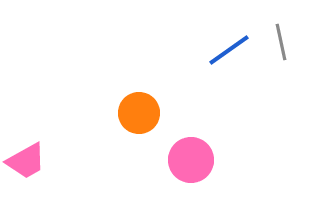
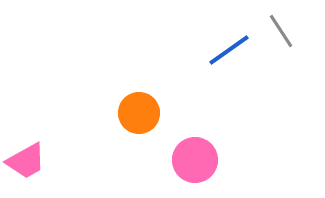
gray line: moved 11 px up; rotated 21 degrees counterclockwise
pink circle: moved 4 px right
